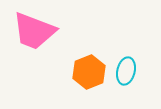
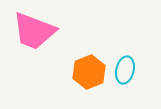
cyan ellipse: moved 1 px left, 1 px up
